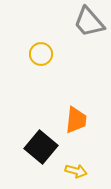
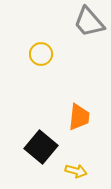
orange trapezoid: moved 3 px right, 3 px up
